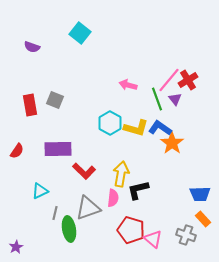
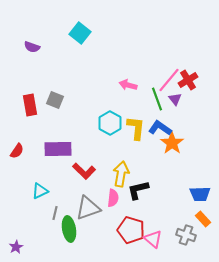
yellow L-shape: rotated 100 degrees counterclockwise
